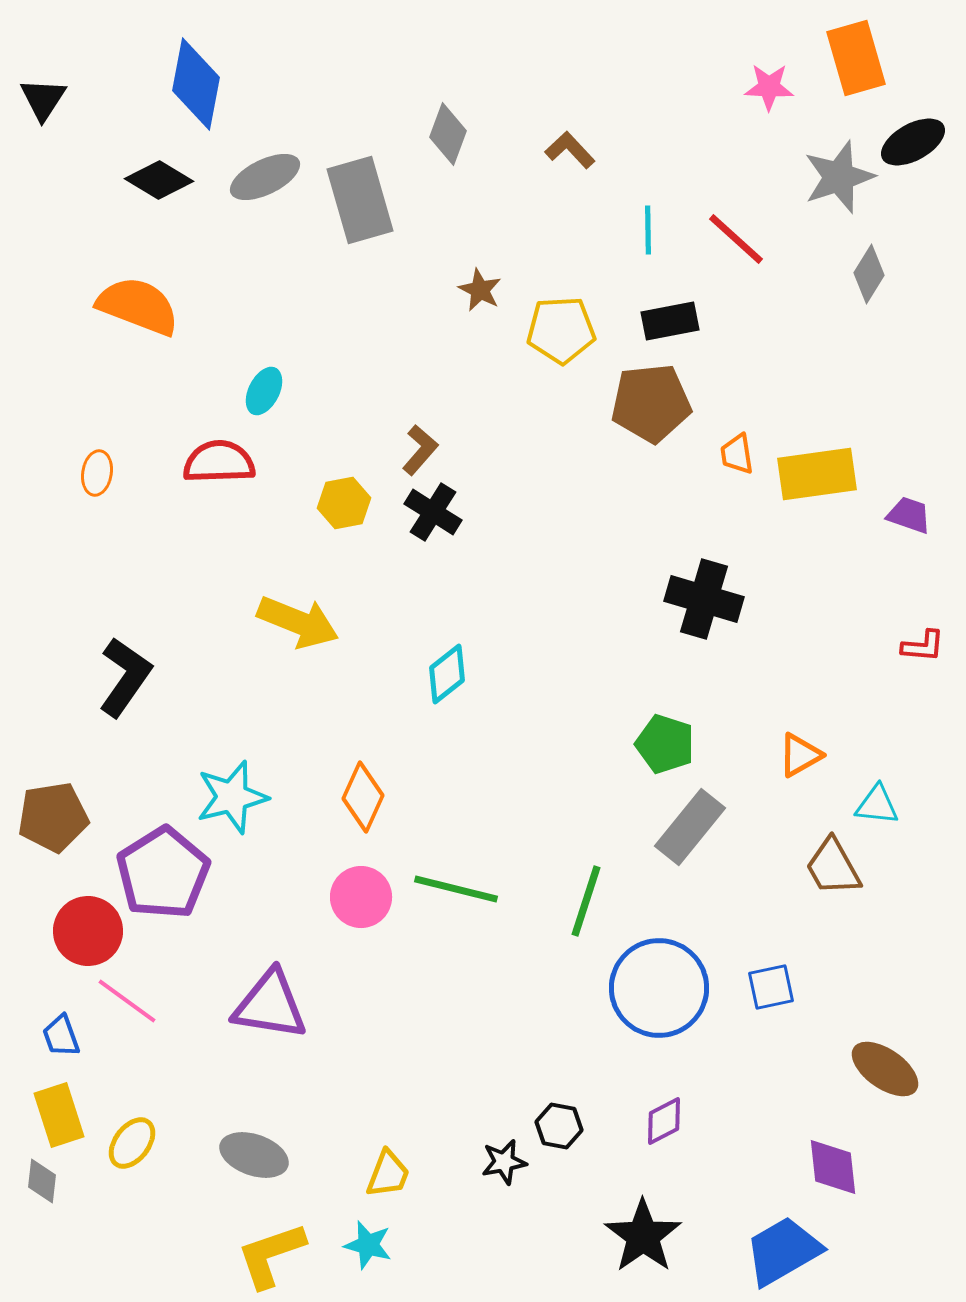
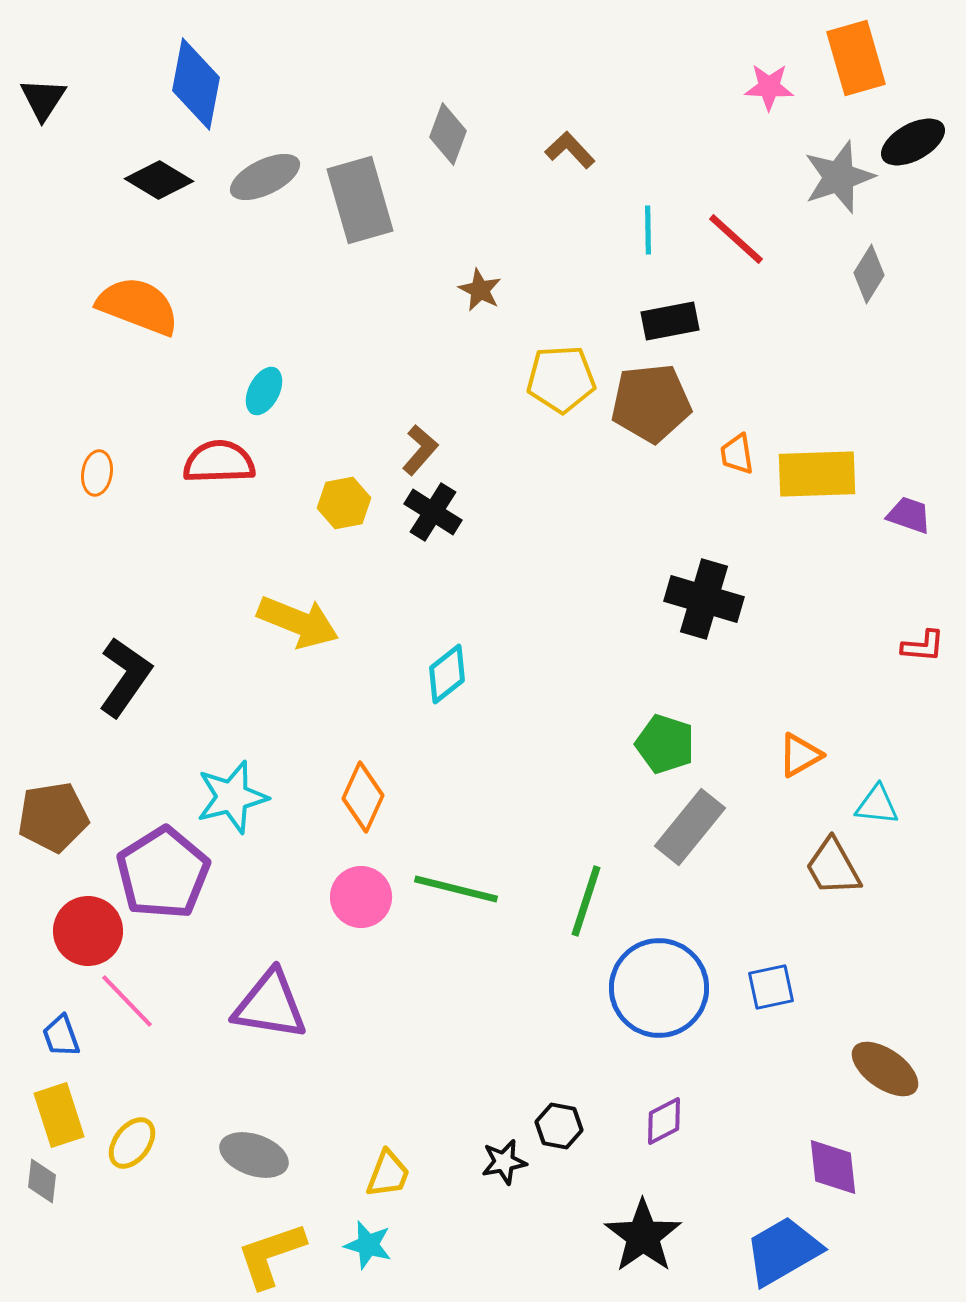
yellow pentagon at (561, 330): moved 49 px down
yellow rectangle at (817, 474): rotated 6 degrees clockwise
pink line at (127, 1001): rotated 10 degrees clockwise
